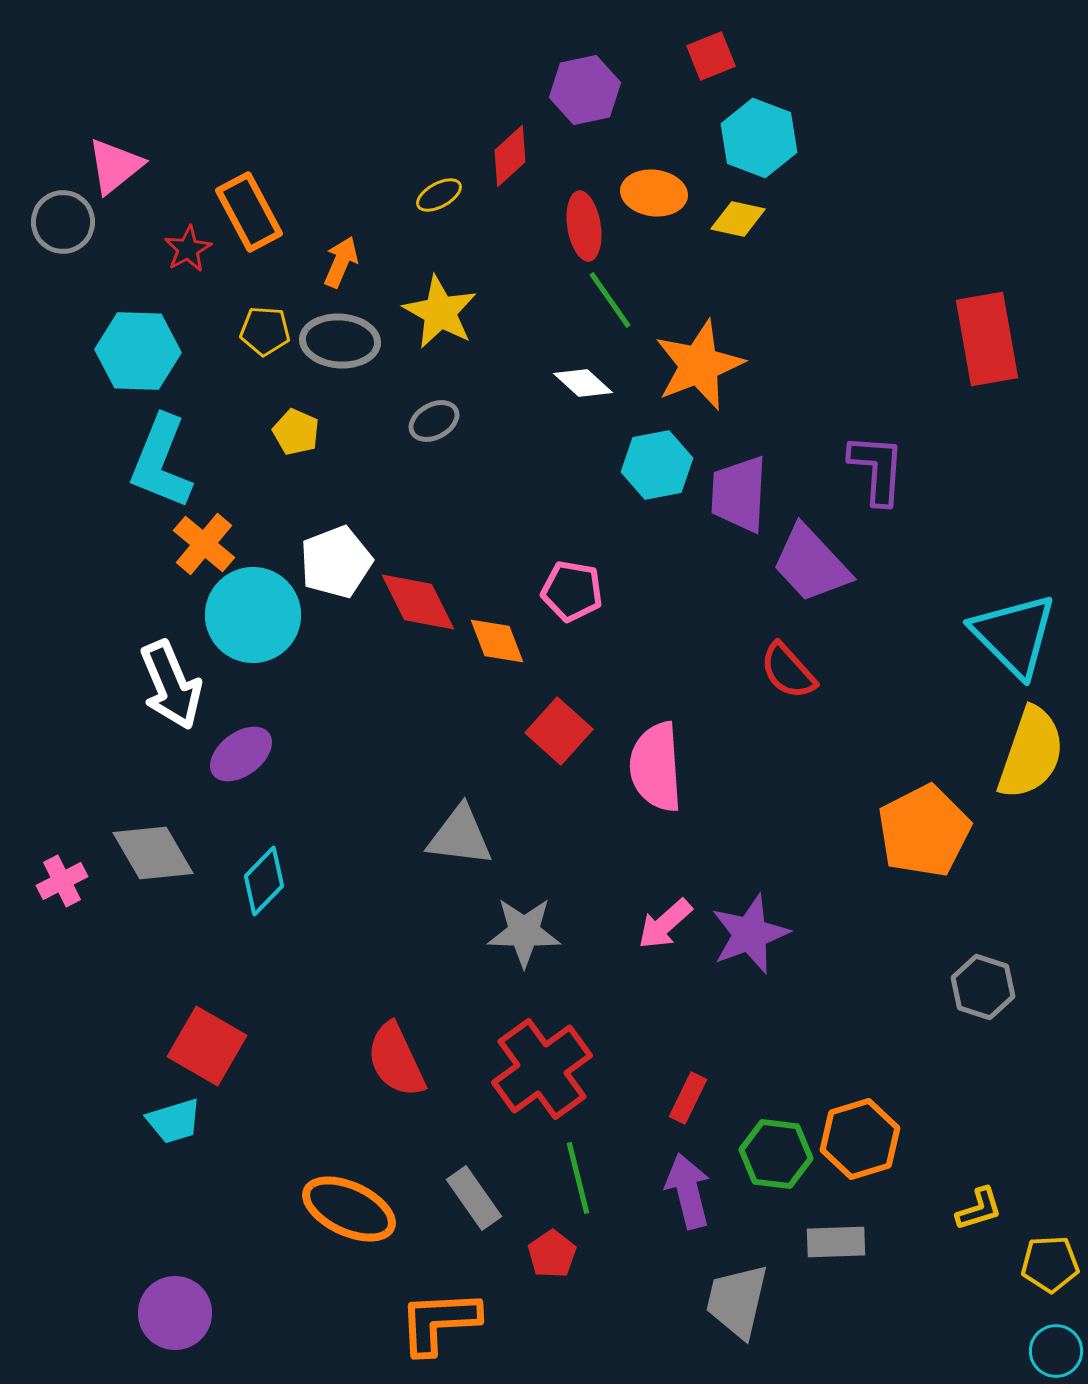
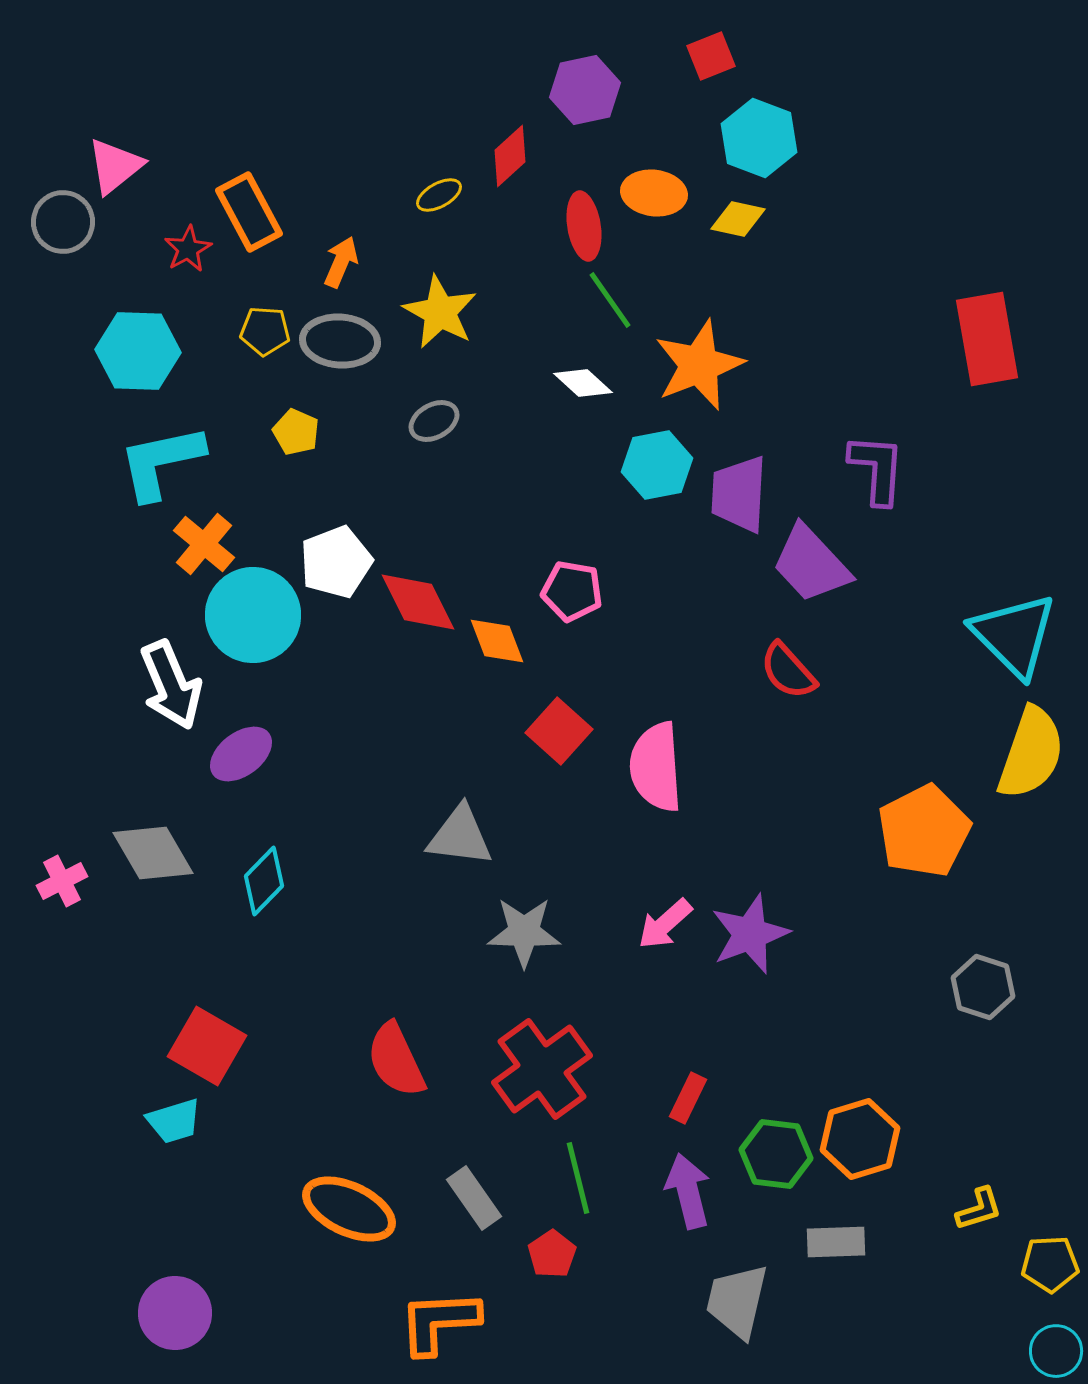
cyan L-shape at (161, 462): rotated 56 degrees clockwise
